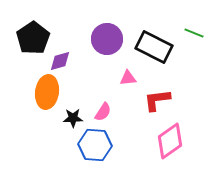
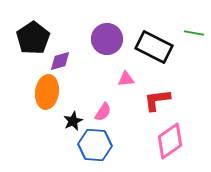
green line: rotated 12 degrees counterclockwise
pink triangle: moved 2 px left, 1 px down
black star: moved 3 px down; rotated 24 degrees counterclockwise
